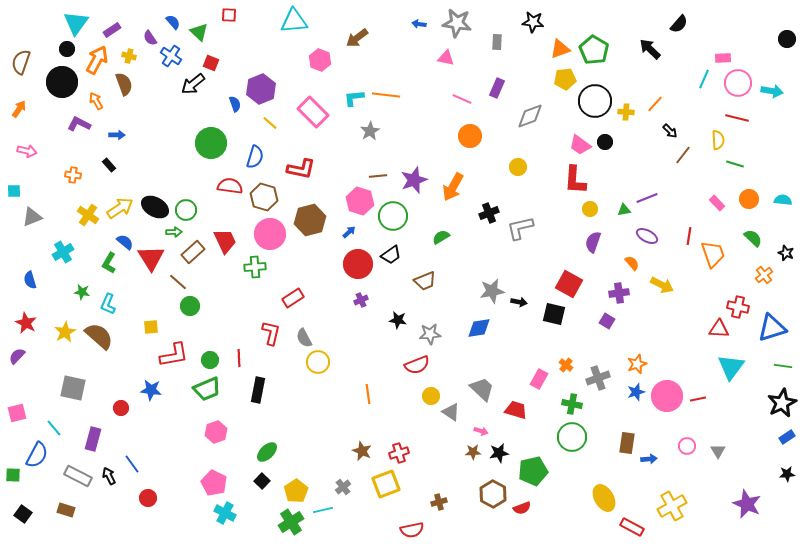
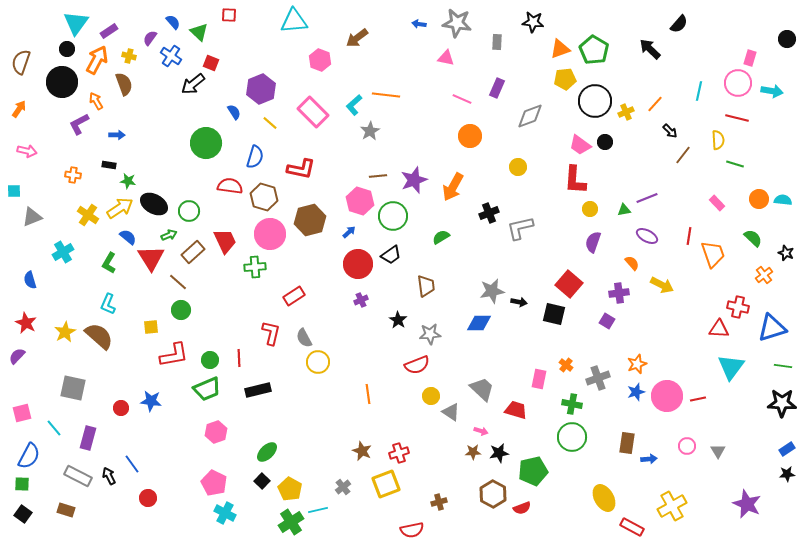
purple rectangle at (112, 30): moved 3 px left, 1 px down
purple semicircle at (150, 38): rotated 70 degrees clockwise
pink rectangle at (723, 58): moved 27 px right; rotated 70 degrees counterclockwise
cyan line at (704, 79): moved 5 px left, 12 px down; rotated 12 degrees counterclockwise
cyan L-shape at (354, 98): moved 7 px down; rotated 35 degrees counterclockwise
blue semicircle at (235, 104): moved 1 px left, 8 px down; rotated 14 degrees counterclockwise
yellow cross at (626, 112): rotated 28 degrees counterclockwise
purple L-shape at (79, 124): rotated 55 degrees counterclockwise
green circle at (211, 143): moved 5 px left
black rectangle at (109, 165): rotated 40 degrees counterclockwise
orange circle at (749, 199): moved 10 px right
black ellipse at (155, 207): moved 1 px left, 3 px up
green circle at (186, 210): moved 3 px right, 1 px down
green arrow at (174, 232): moved 5 px left, 3 px down; rotated 21 degrees counterclockwise
blue semicircle at (125, 242): moved 3 px right, 5 px up
brown trapezoid at (425, 281): moved 1 px right, 5 px down; rotated 75 degrees counterclockwise
red square at (569, 284): rotated 12 degrees clockwise
green star at (82, 292): moved 46 px right, 111 px up
red rectangle at (293, 298): moved 1 px right, 2 px up
green circle at (190, 306): moved 9 px left, 4 px down
black star at (398, 320): rotated 24 degrees clockwise
blue diamond at (479, 328): moved 5 px up; rotated 10 degrees clockwise
pink rectangle at (539, 379): rotated 18 degrees counterclockwise
blue star at (151, 390): moved 11 px down
black rectangle at (258, 390): rotated 65 degrees clockwise
black star at (782, 403): rotated 28 degrees clockwise
pink square at (17, 413): moved 5 px right
blue rectangle at (787, 437): moved 12 px down
purple rectangle at (93, 439): moved 5 px left, 1 px up
blue semicircle at (37, 455): moved 8 px left, 1 px down
green square at (13, 475): moved 9 px right, 9 px down
yellow pentagon at (296, 491): moved 6 px left, 2 px up; rotated 10 degrees counterclockwise
cyan line at (323, 510): moved 5 px left
